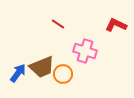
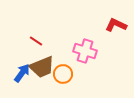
red line: moved 22 px left, 17 px down
blue arrow: moved 4 px right
